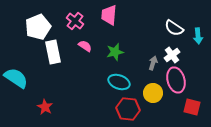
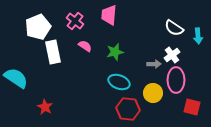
gray arrow: moved 1 px right, 1 px down; rotated 72 degrees clockwise
pink ellipse: rotated 15 degrees clockwise
